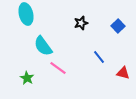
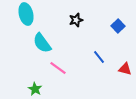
black star: moved 5 px left, 3 px up
cyan semicircle: moved 1 px left, 3 px up
red triangle: moved 2 px right, 4 px up
green star: moved 8 px right, 11 px down
